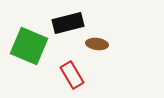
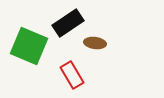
black rectangle: rotated 20 degrees counterclockwise
brown ellipse: moved 2 px left, 1 px up
